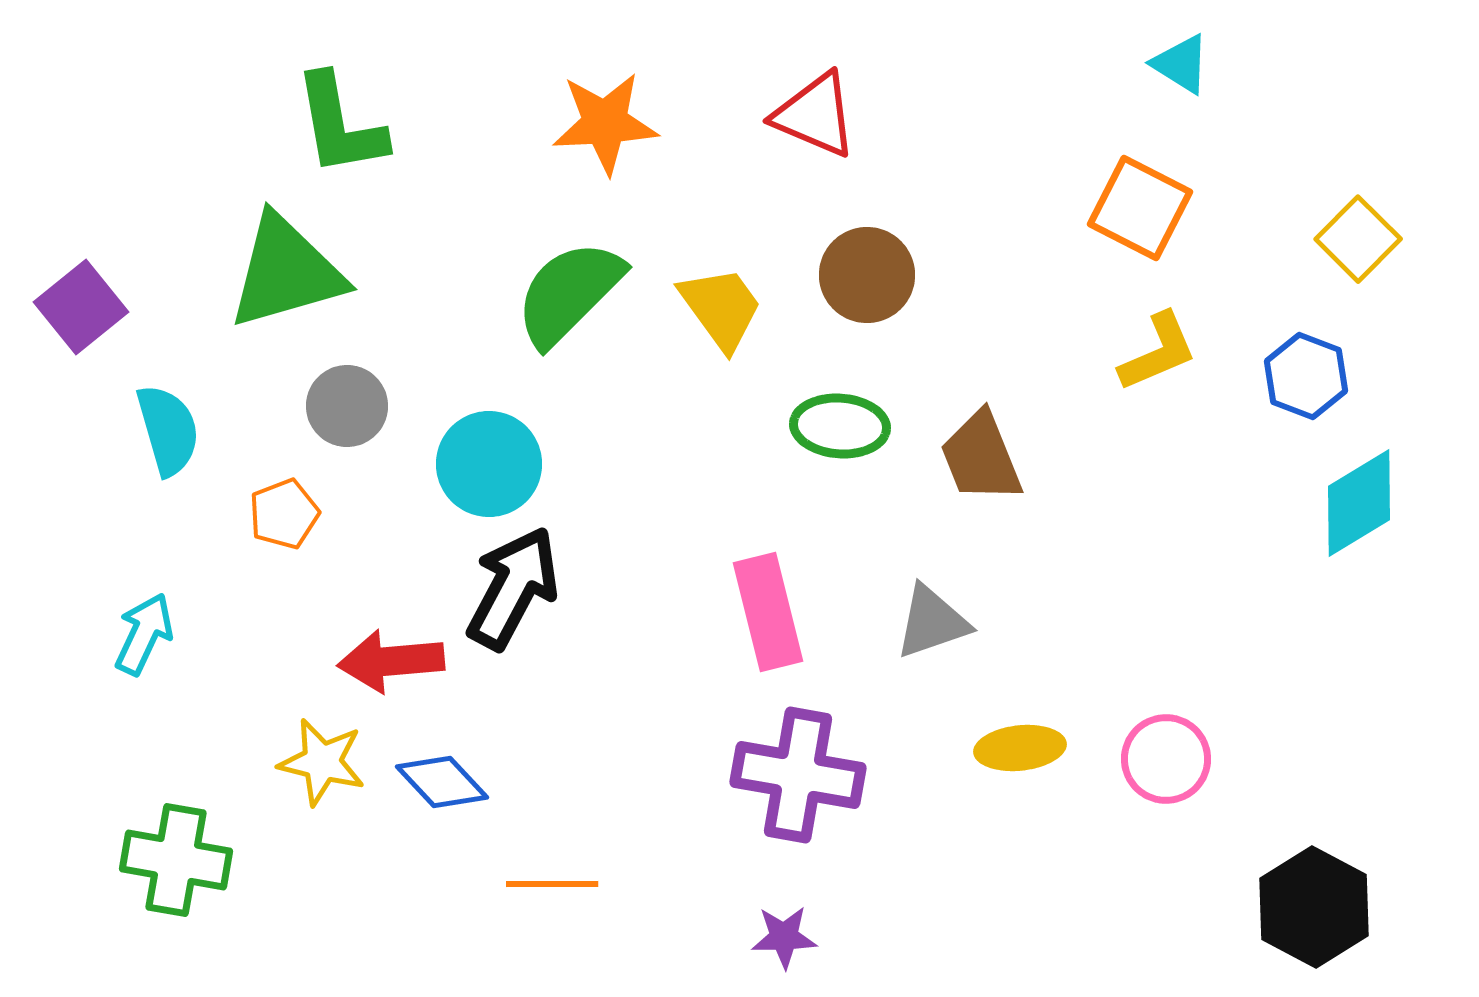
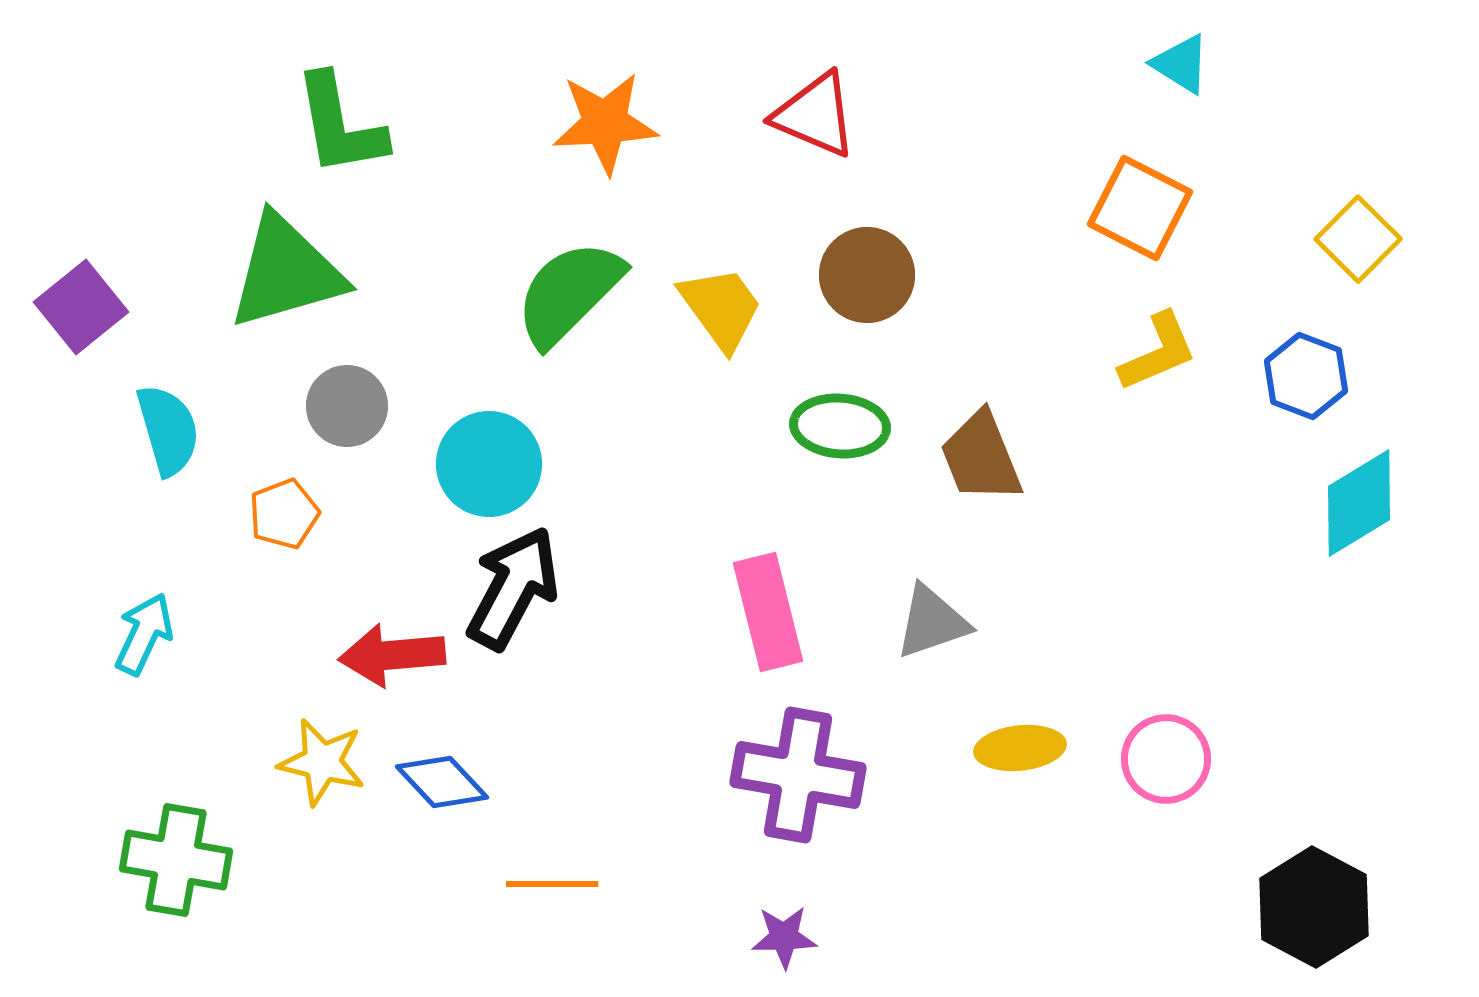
red arrow: moved 1 px right, 6 px up
